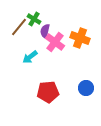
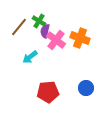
green cross: moved 5 px right, 2 px down
pink cross: moved 1 px right, 2 px up
